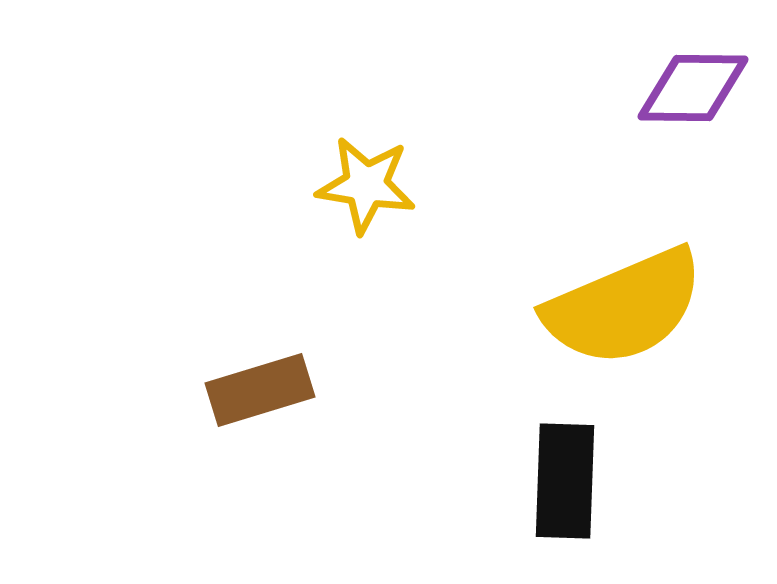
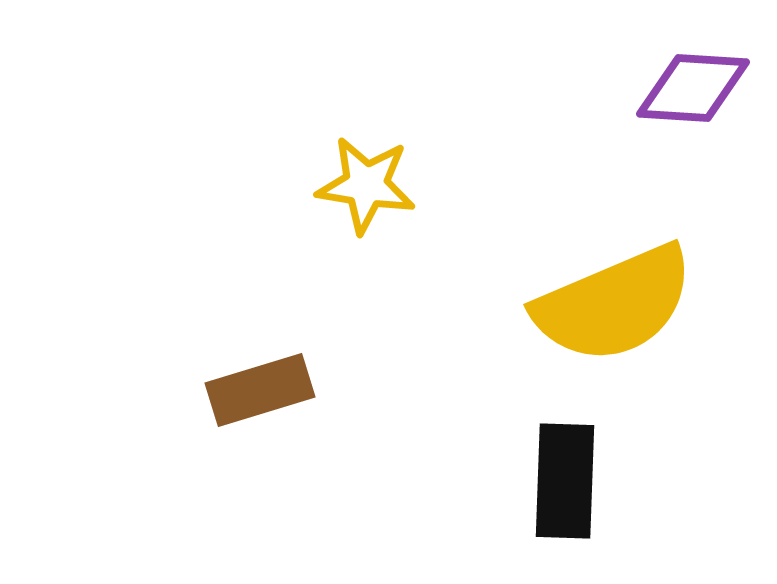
purple diamond: rotated 3 degrees clockwise
yellow semicircle: moved 10 px left, 3 px up
